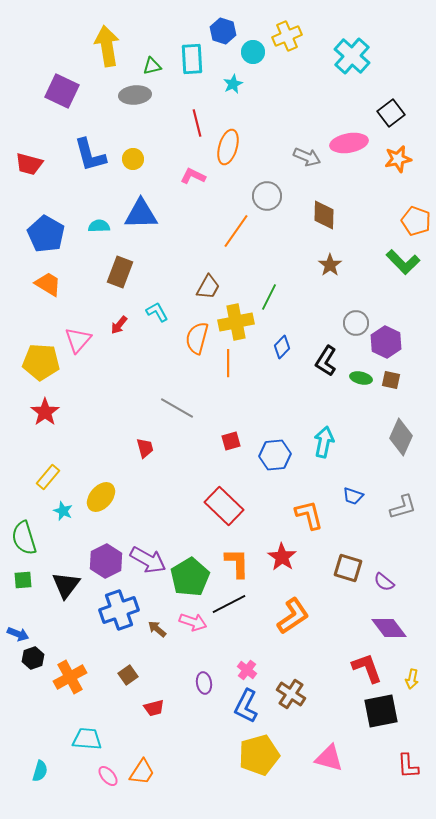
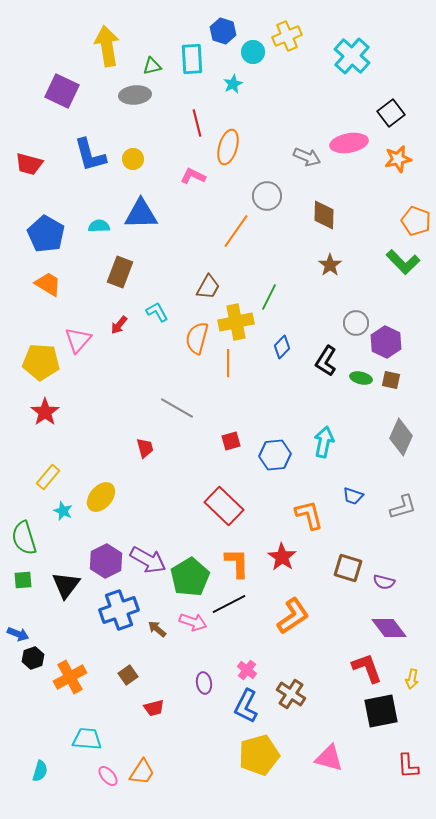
purple semicircle at (384, 582): rotated 25 degrees counterclockwise
